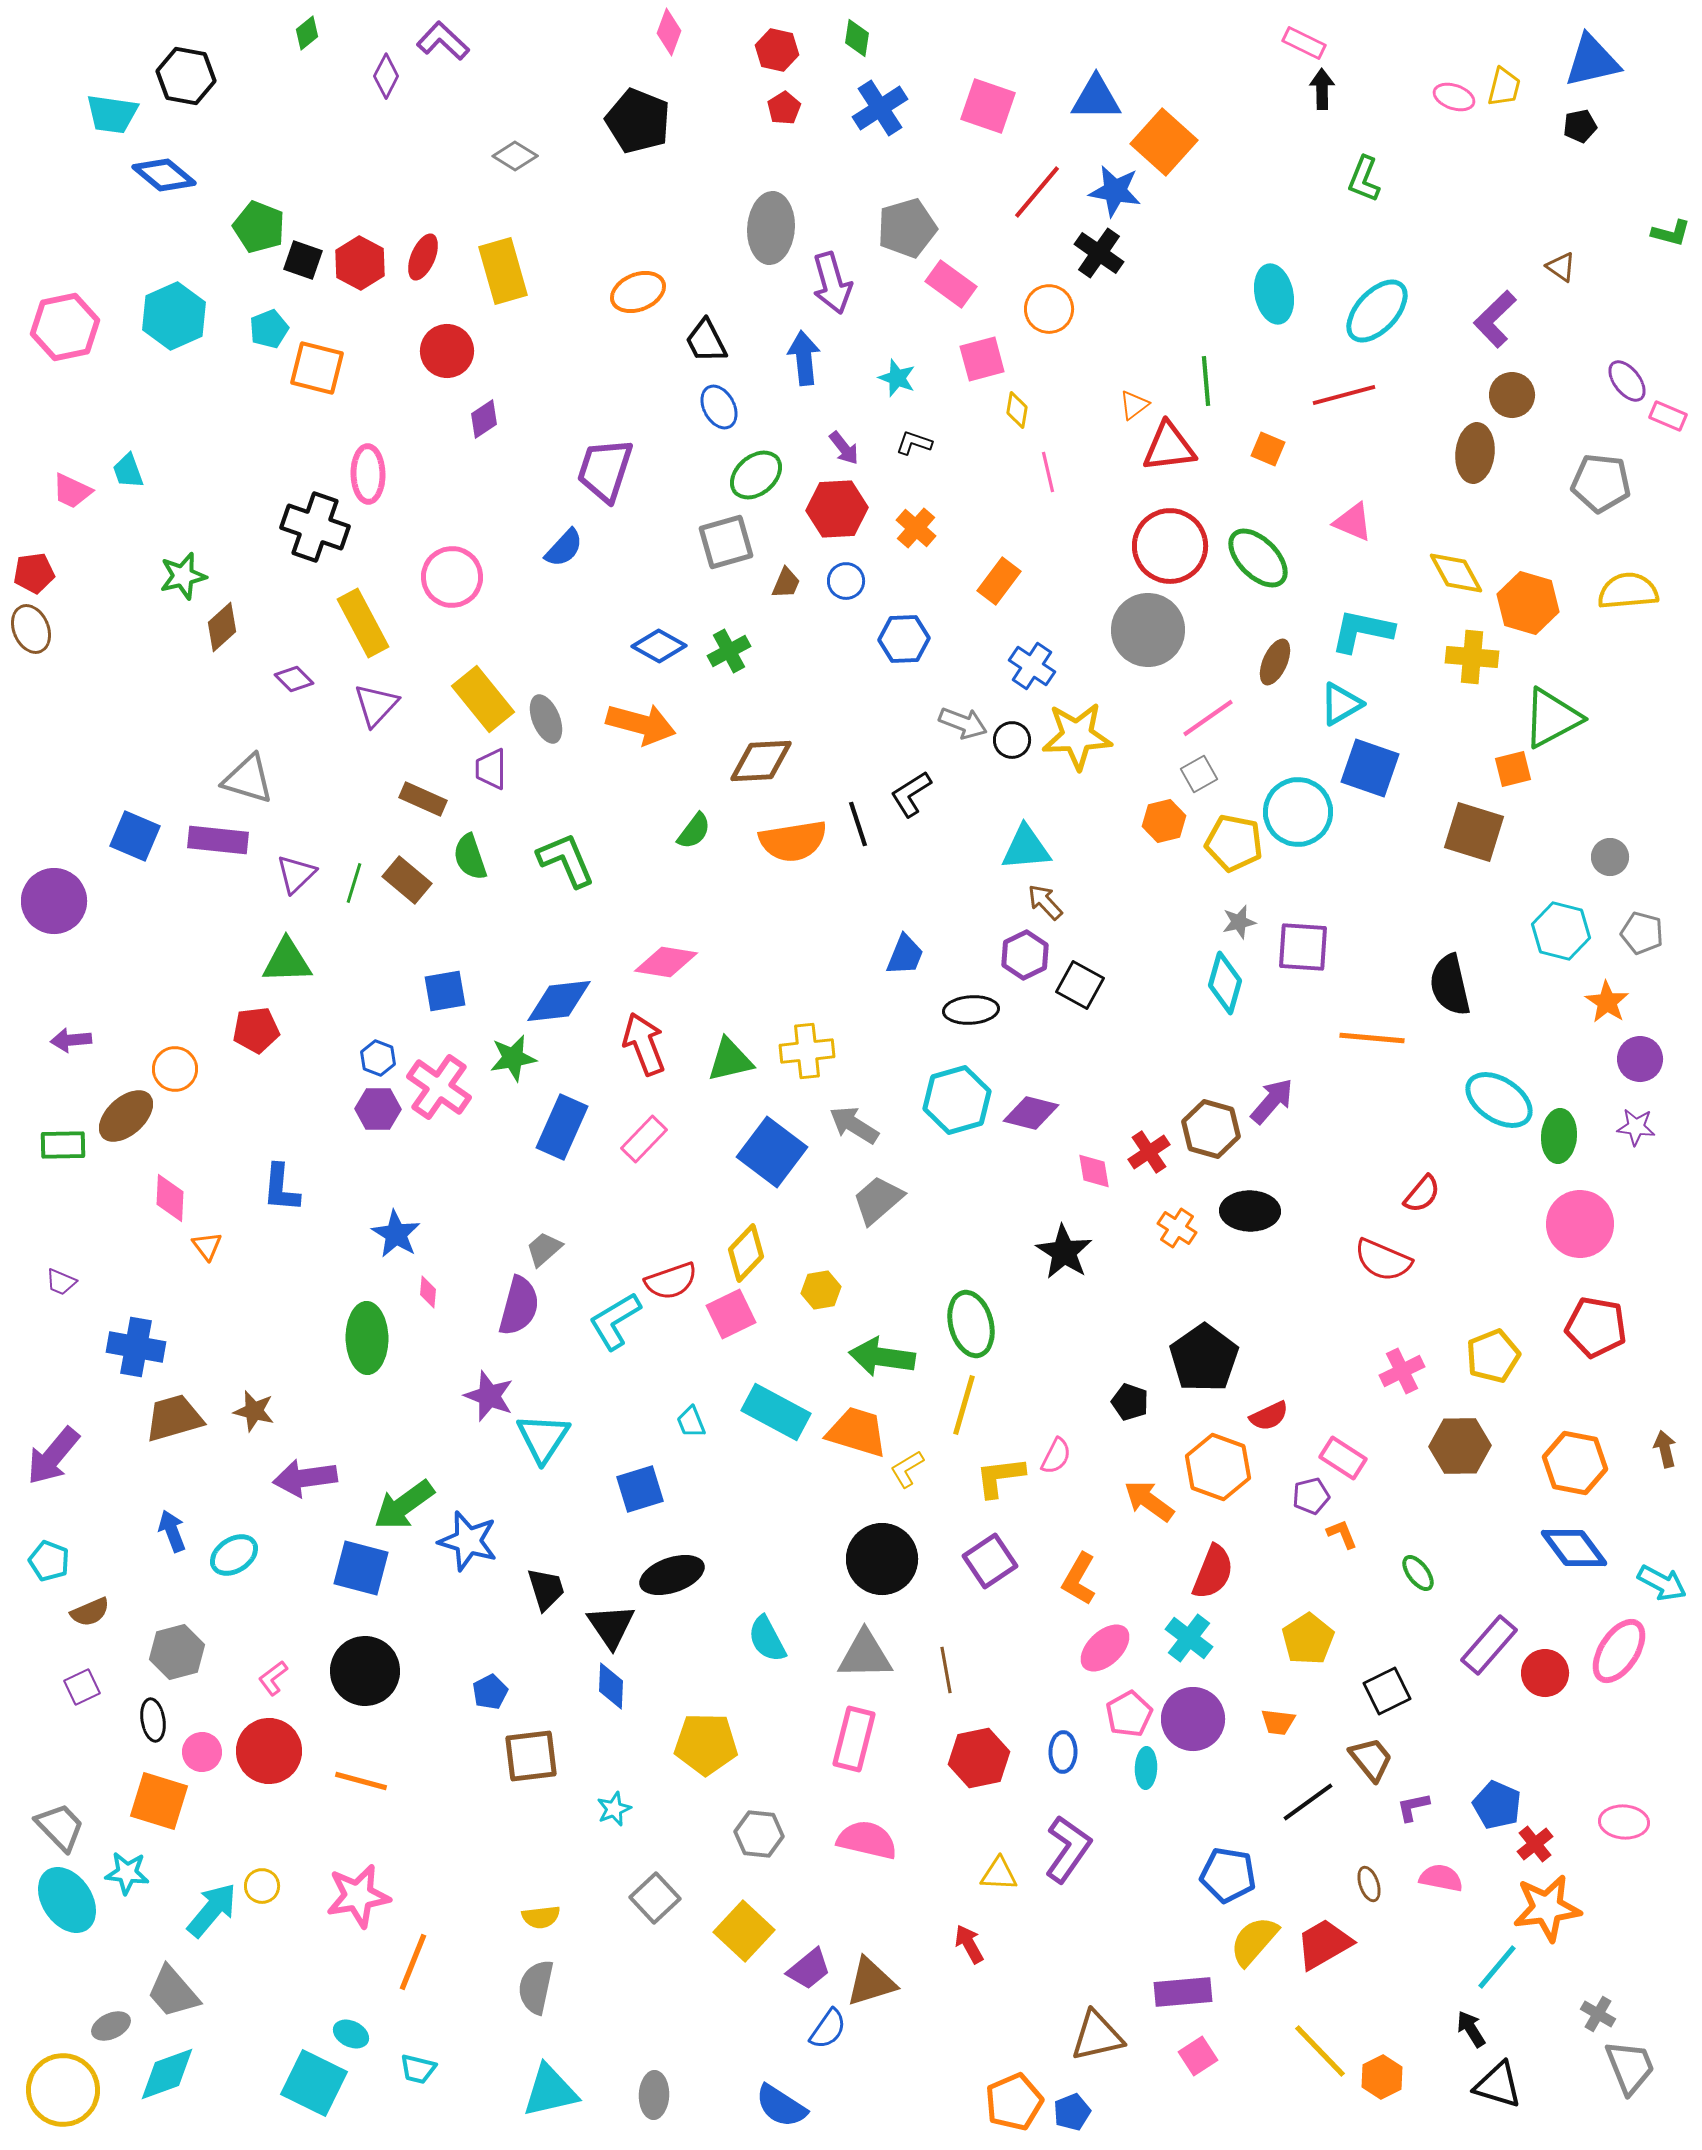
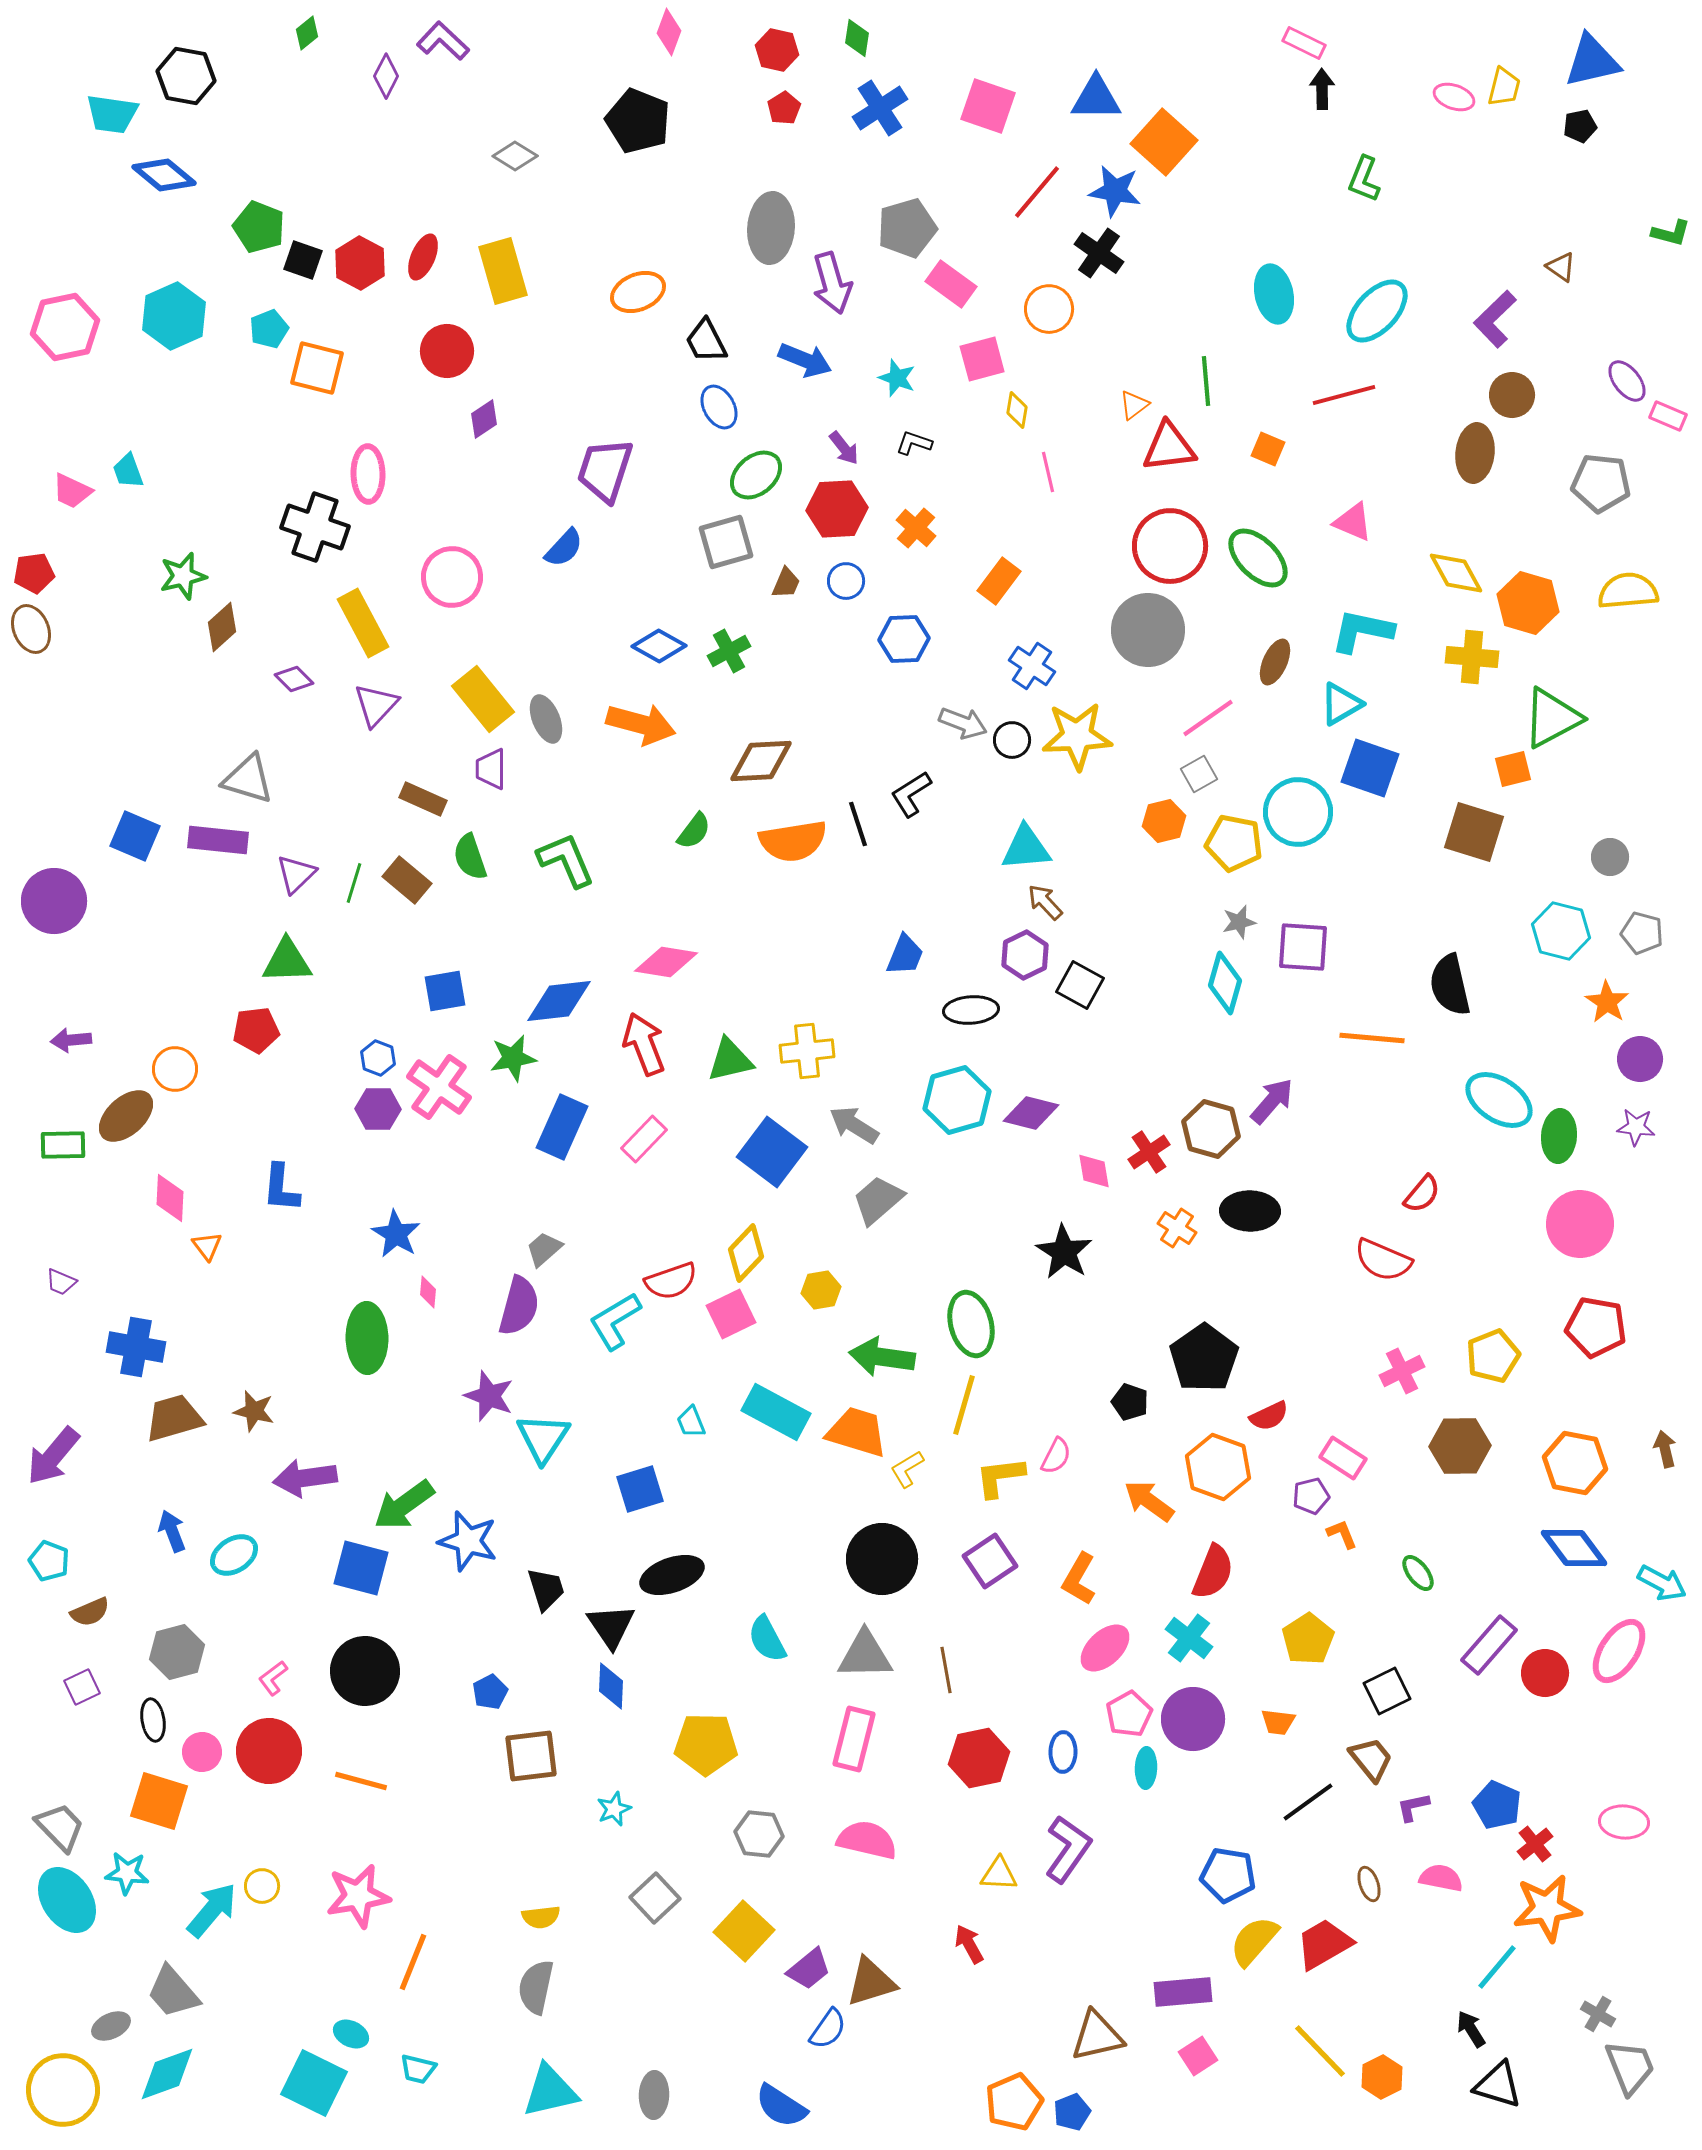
blue arrow at (804, 358): moved 1 px right, 2 px down; rotated 118 degrees clockwise
